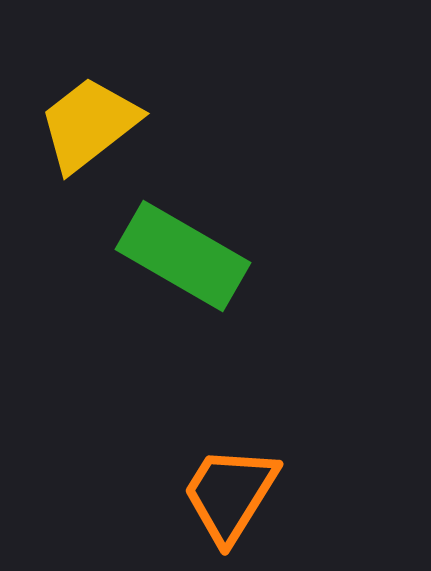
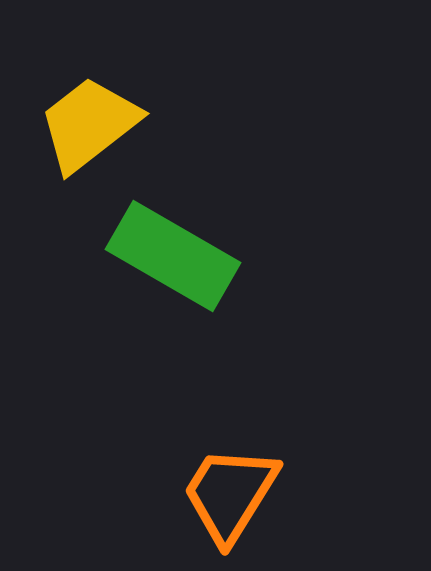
green rectangle: moved 10 px left
